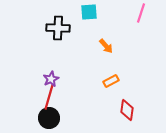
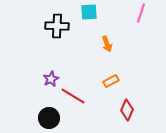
black cross: moved 1 px left, 2 px up
orange arrow: moved 1 px right, 2 px up; rotated 21 degrees clockwise
red line: moved 24 px right, 1 px up; rotated 75 degrees counterclockwise
red diamond: rotated 15 degrees clockwise
